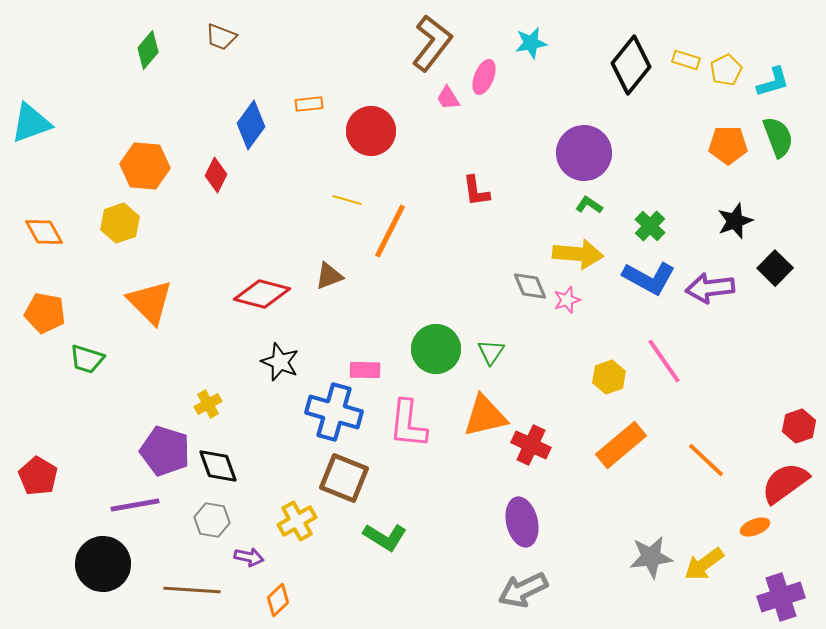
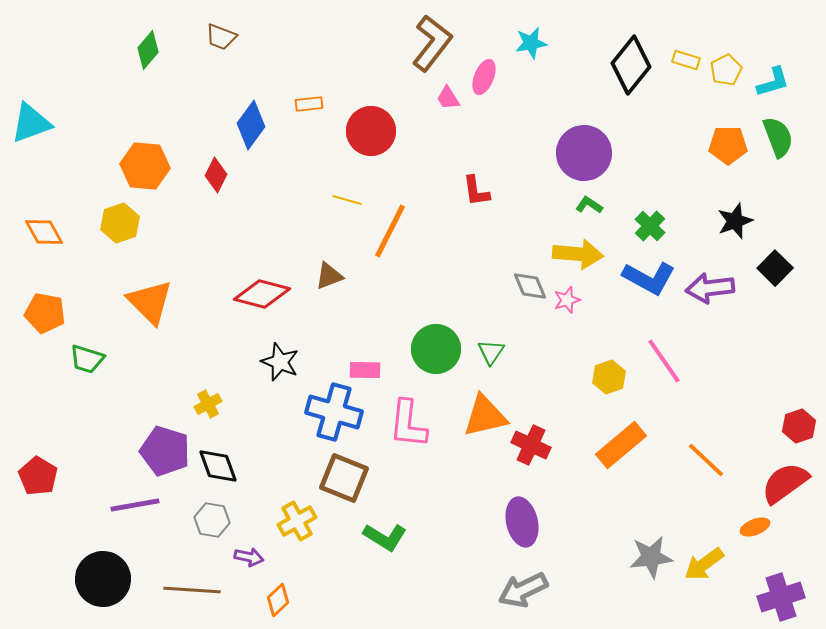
black circle at (103, 564): moved 15 px down
